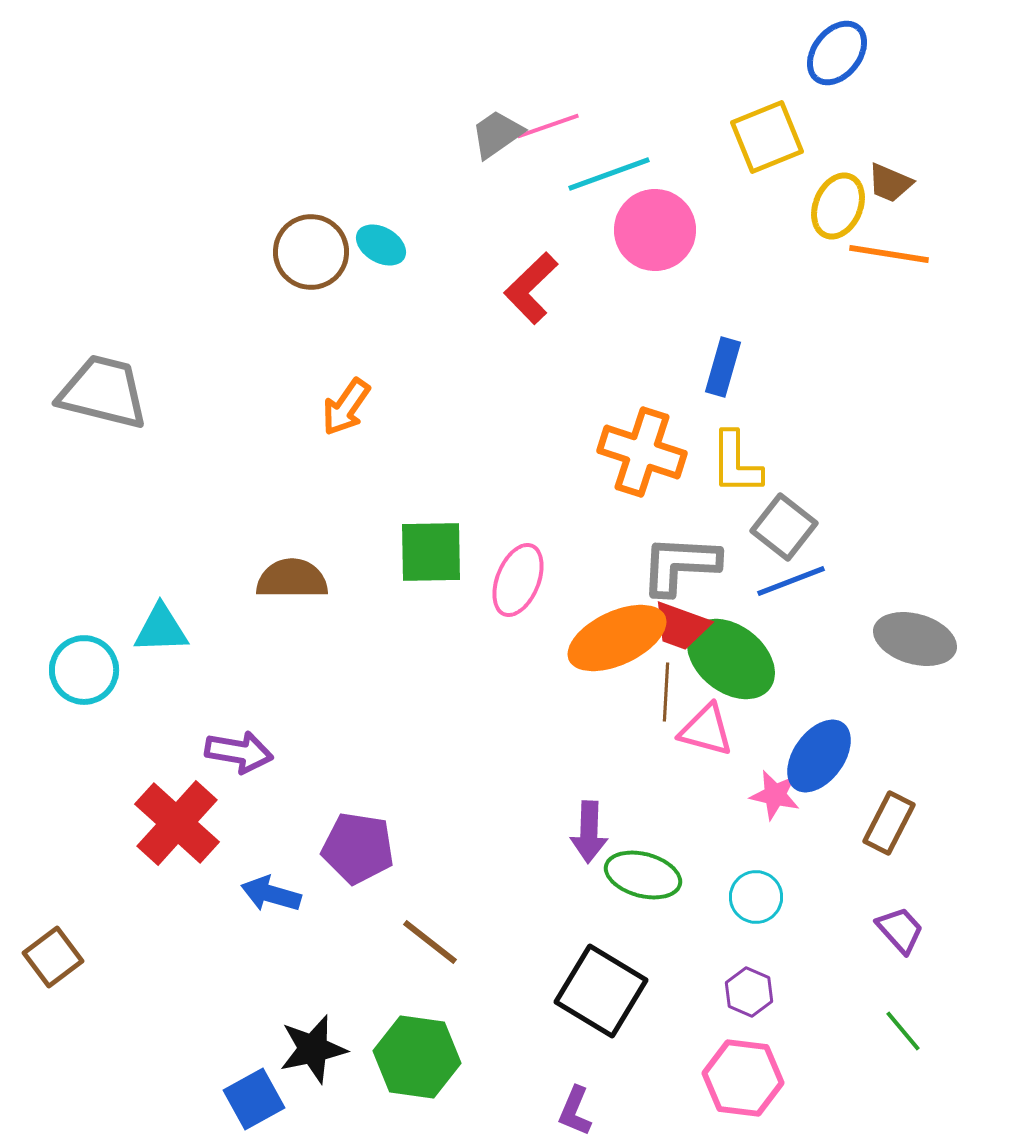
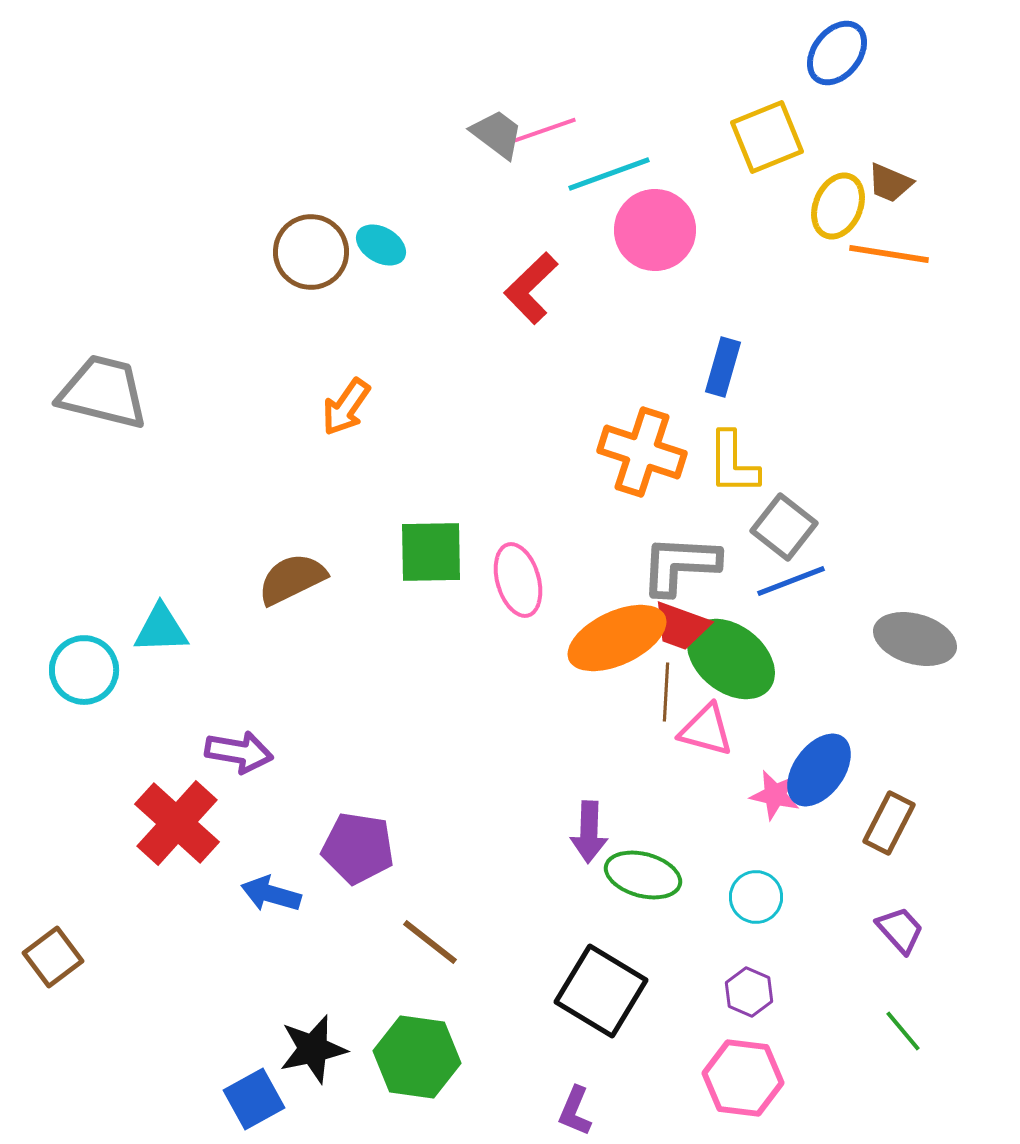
pink line at (548, 126): moved 3 px left, 4 px down
gray trapezoid at (497, 134): rotated 72 degrees clockwise
yellow L-shape at (736, 463): moved 3 px left
brown semicircle at (292, 579): rotated 26 degrees counterclockwise
pink ellipse at (518, 580): rotated 38 degrees counterclockwise
blue ellipse at (819, 756): moved 14 px down
